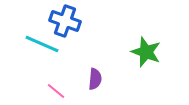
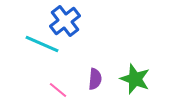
blue cross: rotated 32 degrees clockwise
green star: moved 11 px left, 27 px down
pink line: moved 2 px right, 1 px up
